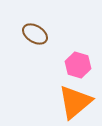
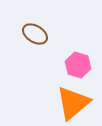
orange triangle: moved 2 px left, 1 px down
